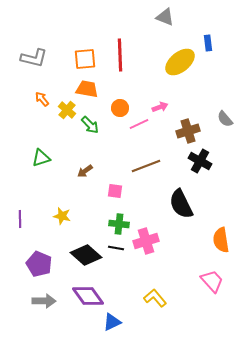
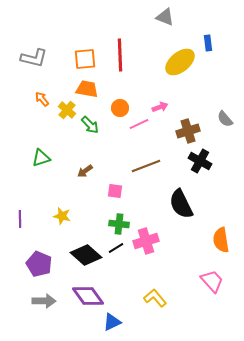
black line: rotated 42 degrees counterclockwise
